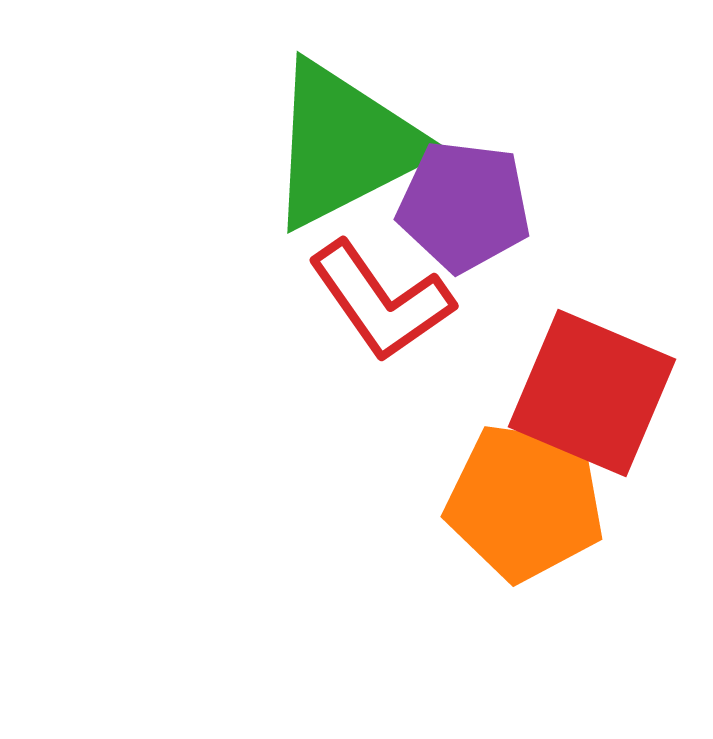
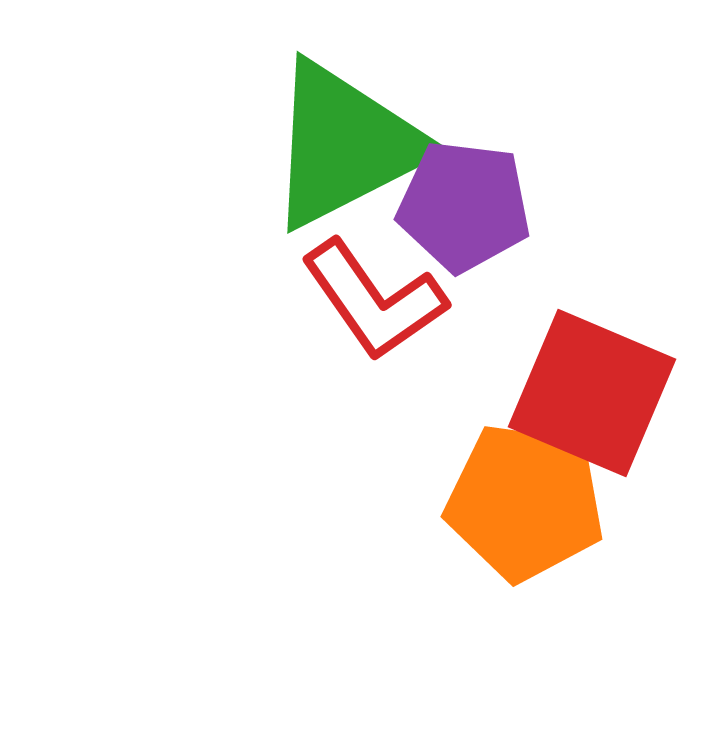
red L-shape: moved 7 px left, 1 px up
